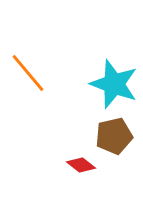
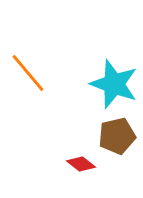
brown pentagon: moved 3 px right
red diamond: moved 1 px up
